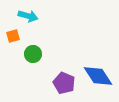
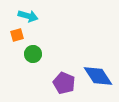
orange square: moved 4 px right, 1 px up
